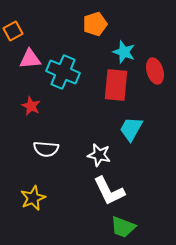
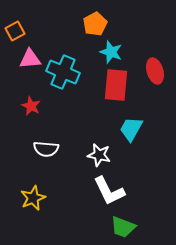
orange pentagon: rotated 10 degrees counterclockwise
orange square: moved 2 px right
cyan star: moved 13 px left
